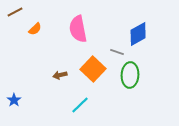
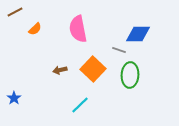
blue diamond: rotated 30 degrees clockwise
gray line: moved 2 px right, 2 px up
brown arrow: moved 5 px up
blue star: moved 2 px up
